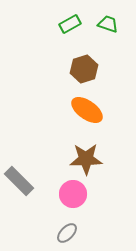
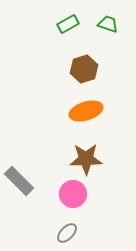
green rectangle: moved 2 px left
orange ellipse: moved 1 px left, 1 px down; rotated 52 degrees counterclockwise
